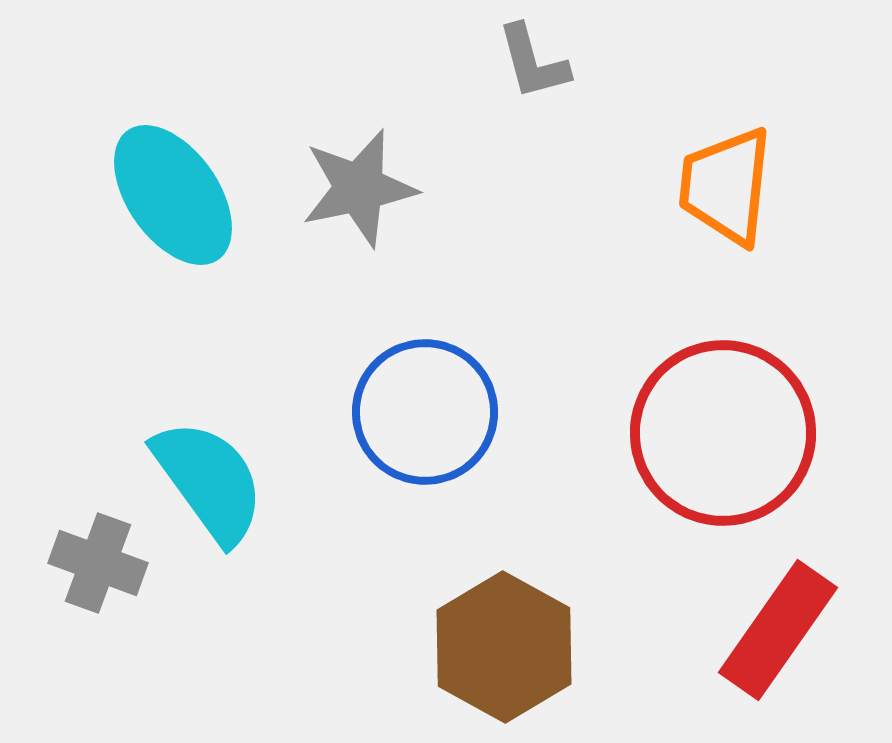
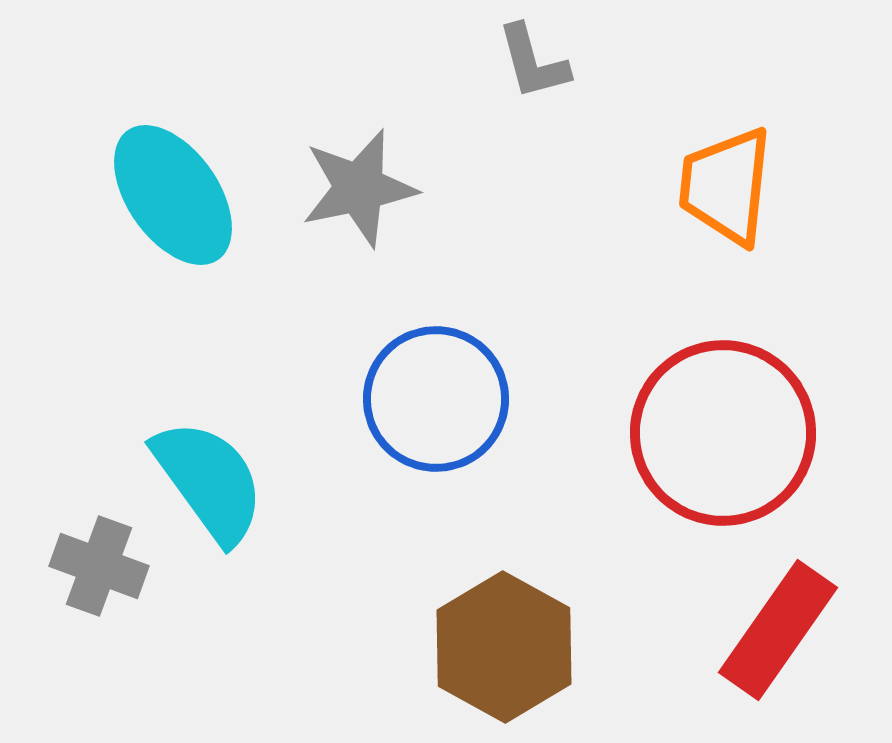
blue circle: moved 11 px right, 13 px up
gray cross: moved 1 px right, 3 px down
